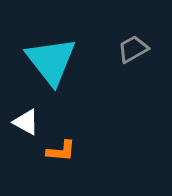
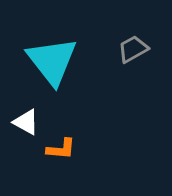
cyan triangle: moved 1 px right
orange L-shape: moved 2 px up
